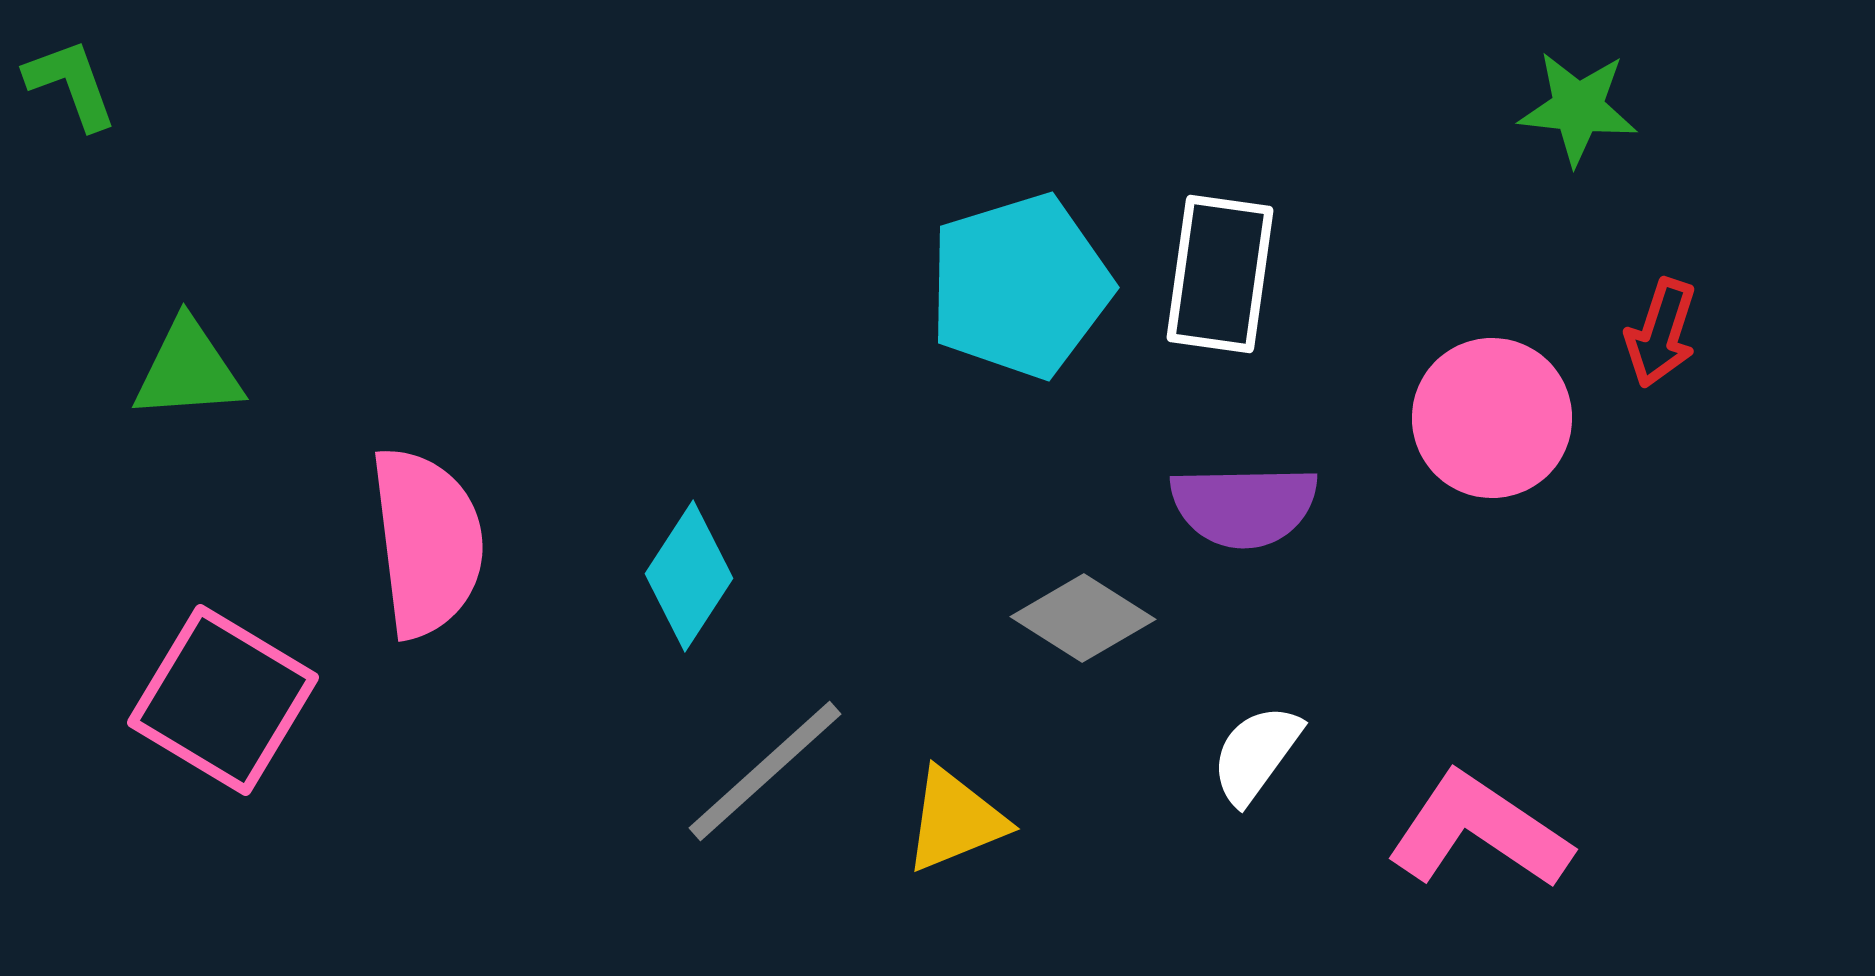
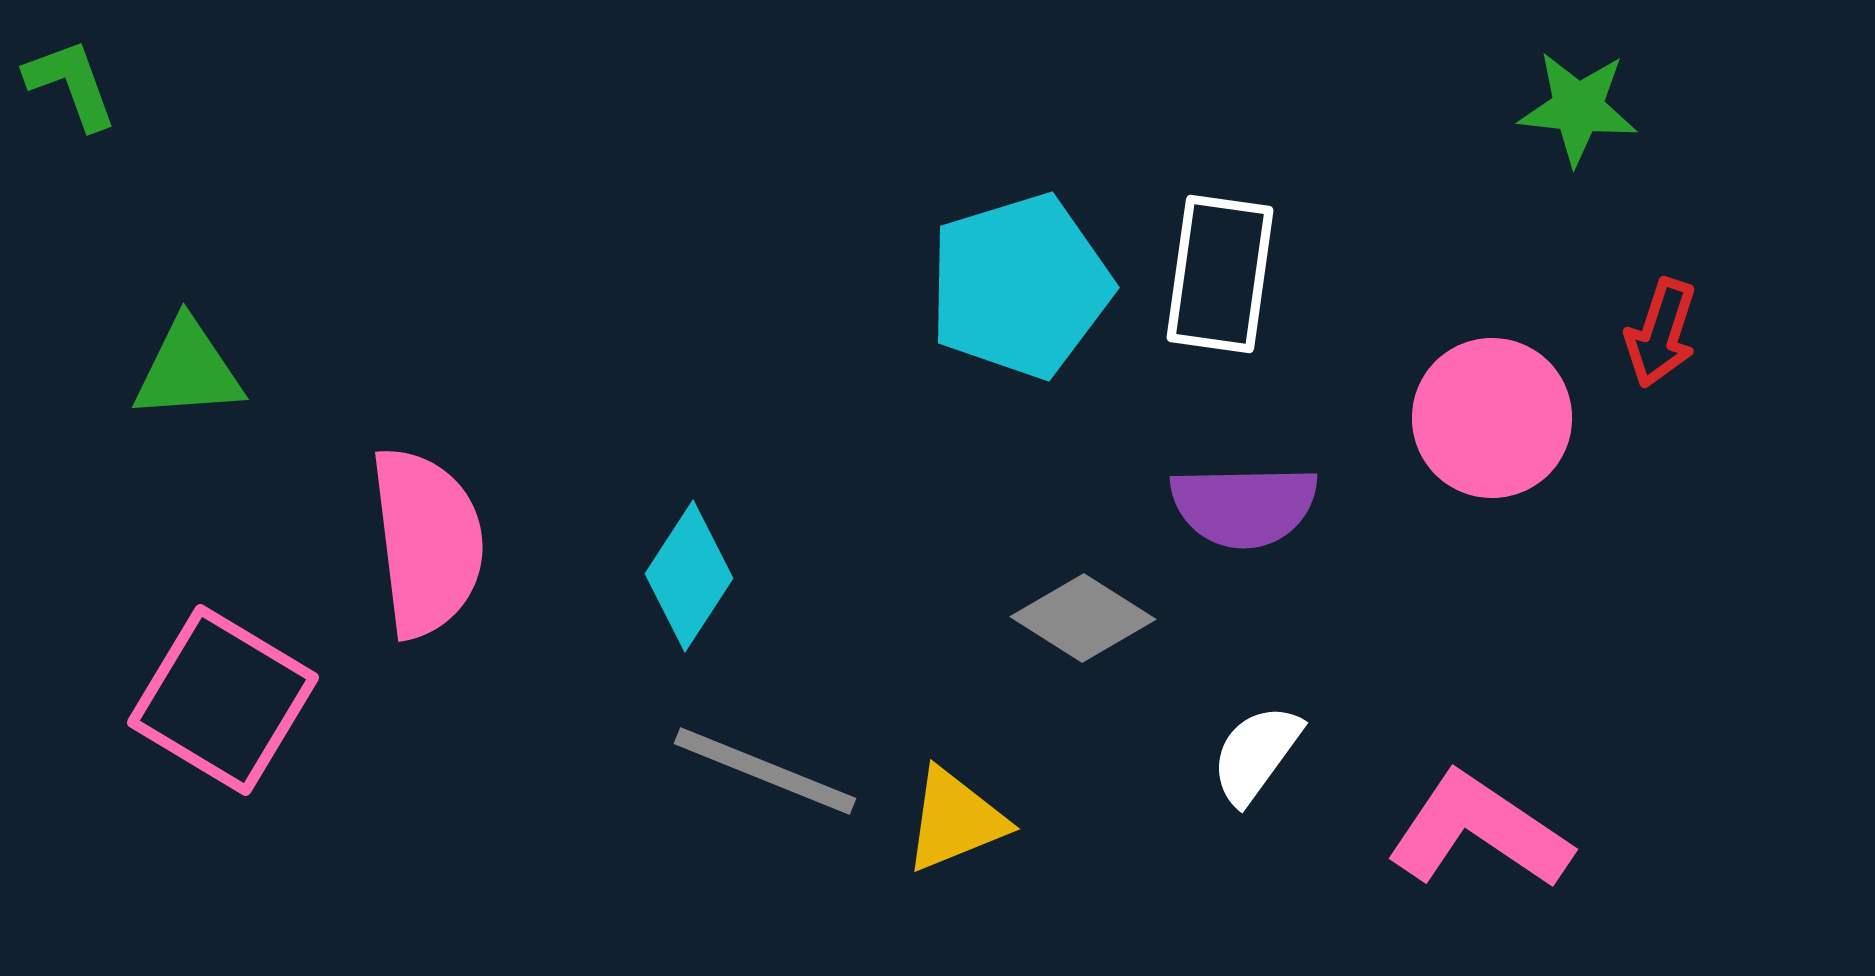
gray line: rotated 64 degrees clockwise
